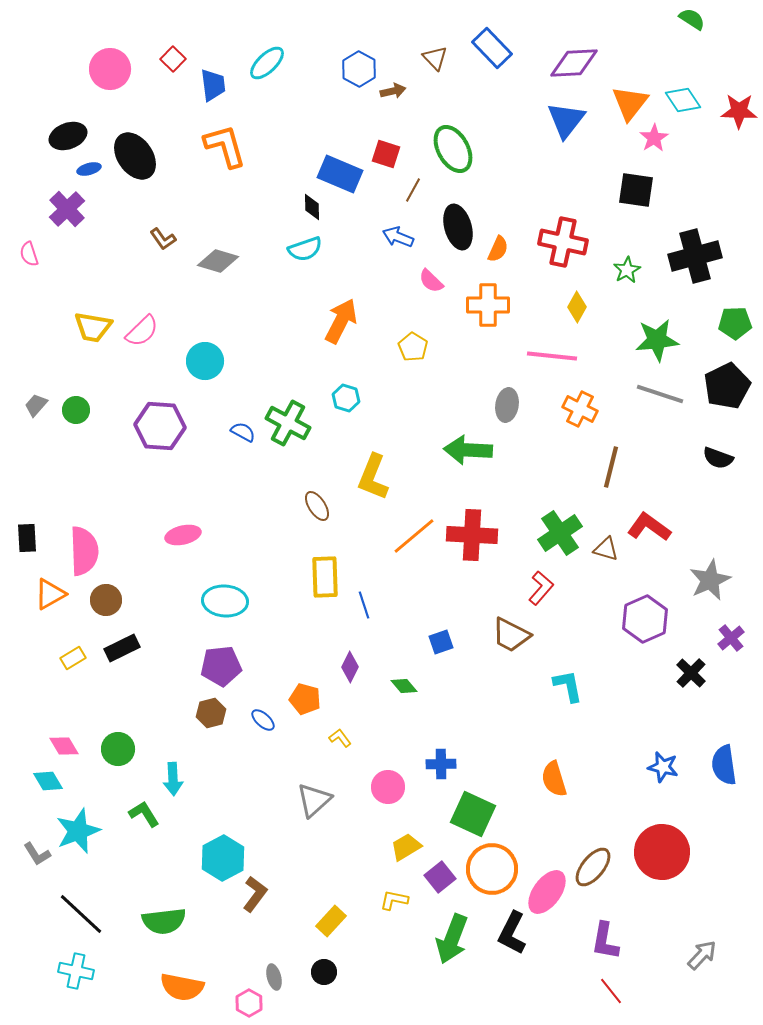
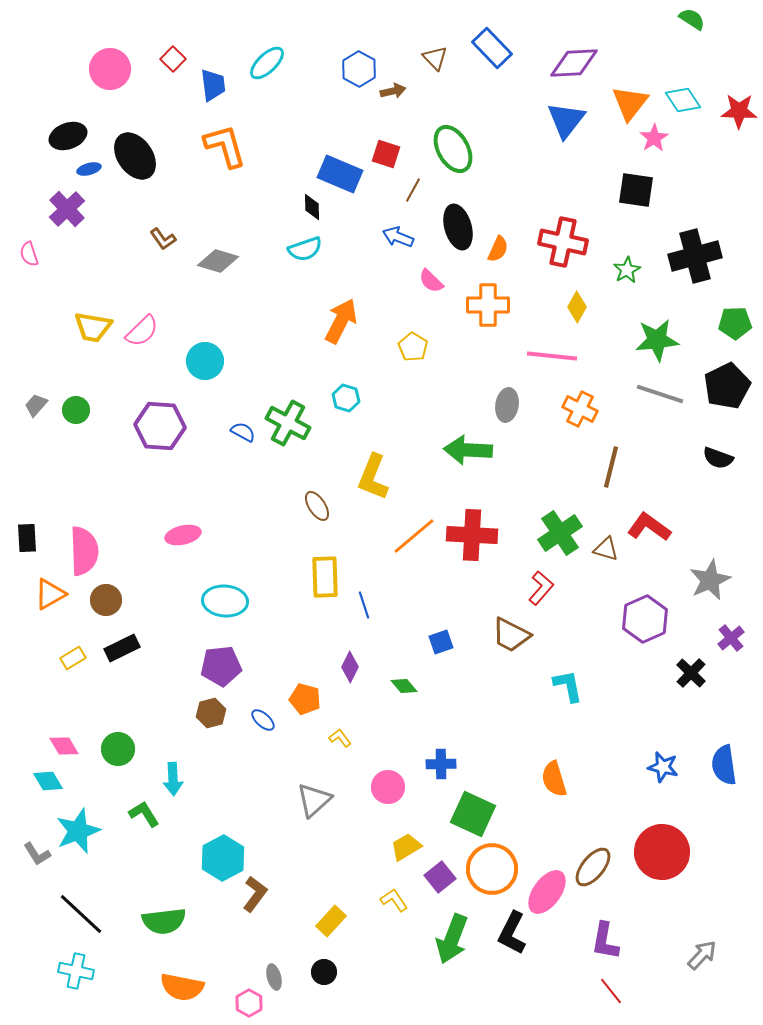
yellow L-shape at (394, 900): rotated 44 degrees clockwise
